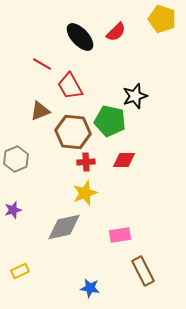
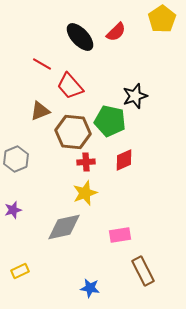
yellow pentagon: rotated 20 degrees clockwise
red trapezoid: rotated 12 degrees counterclockwise
red diamond: rotated 25 degrees counterclockwise
